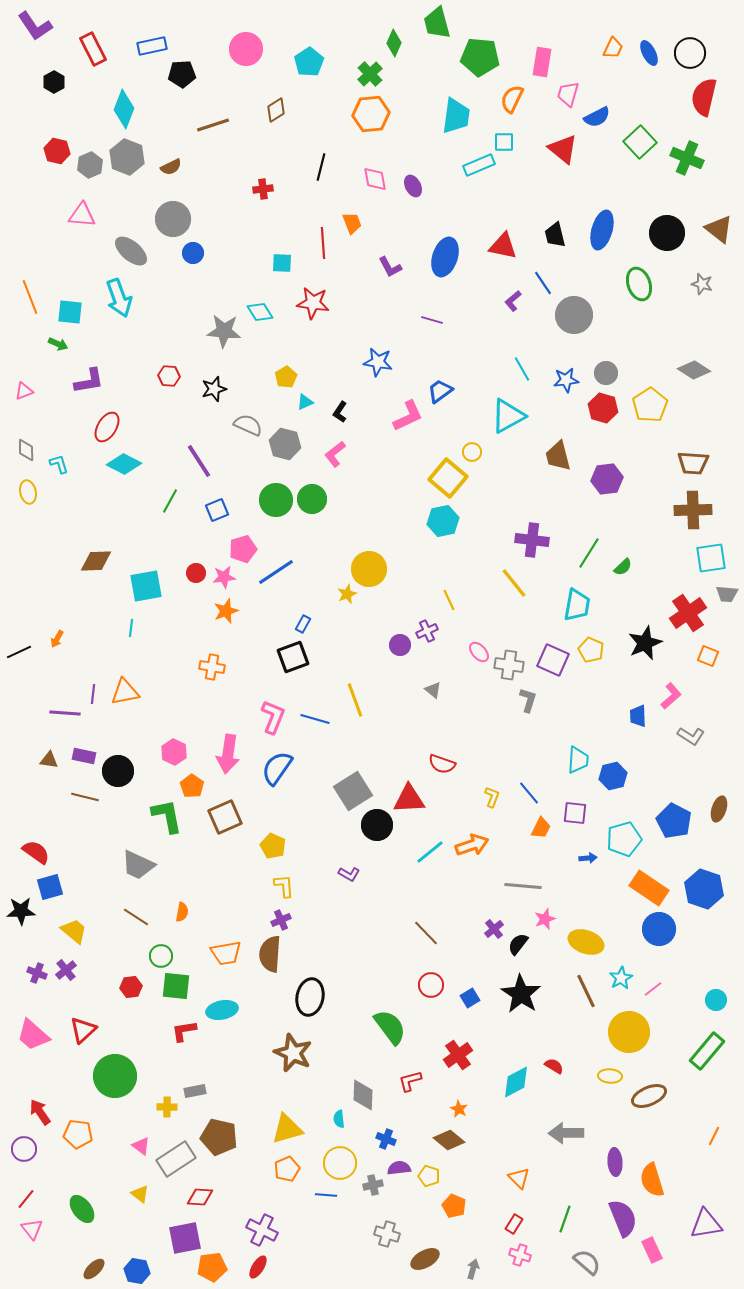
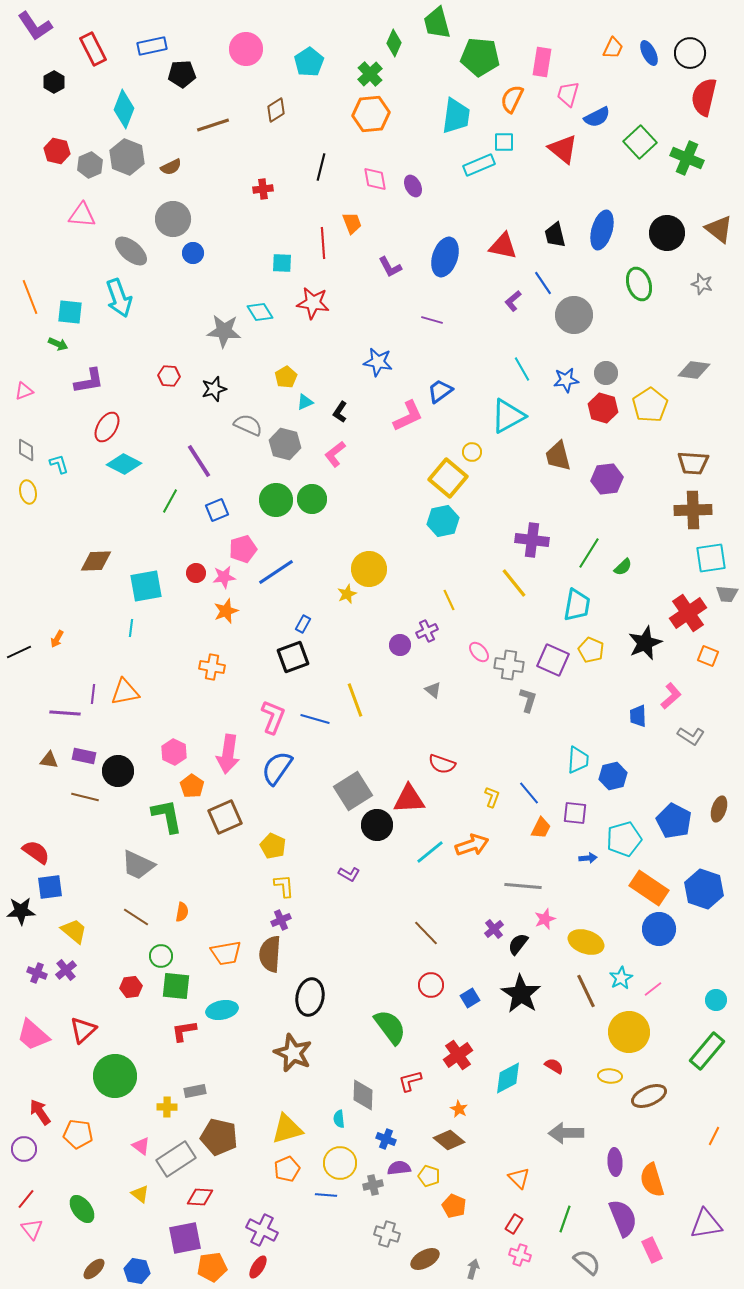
gray diamond at (694, 370): rotated 24 degrees counterclockwise
blue square at (50, 887): rotated 8 degrees clockwise
cyan diamond at (516, 1082): moved 8 px left, 4 px up
